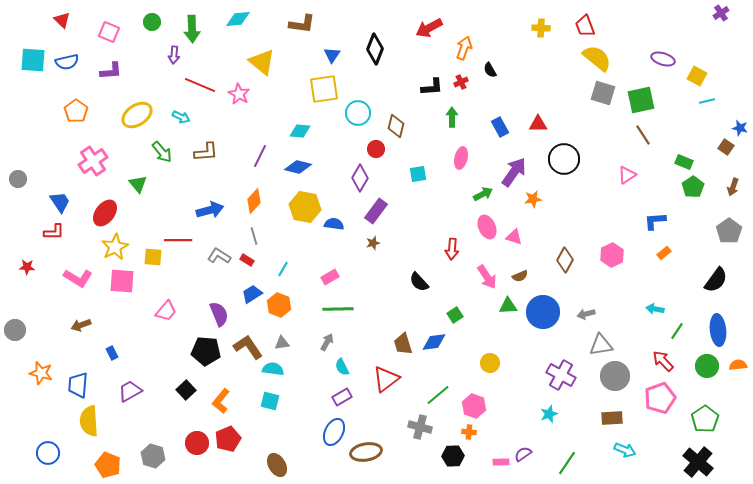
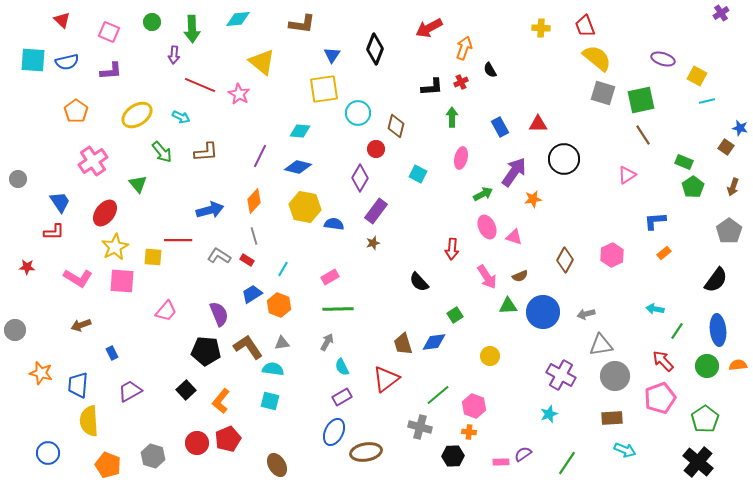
cyan square at (418, 174): rotated 36 degrees clockwise
yellow circle at (490, 363): moved 7 px up
